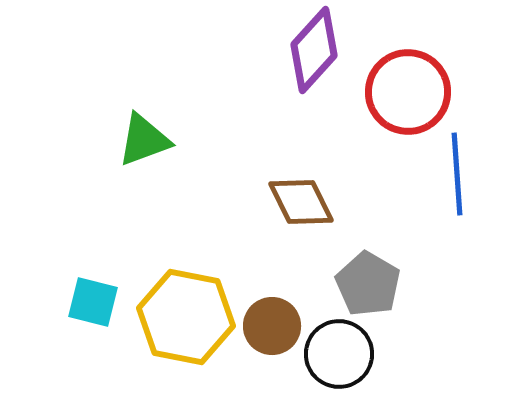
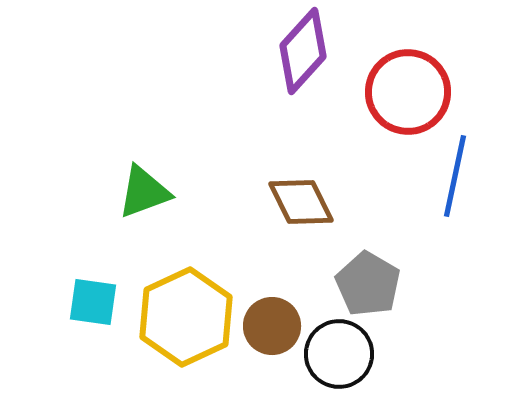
purple diamond: moved 11 px left, 1 px down
green triangle: moved 52 px down
blue line: moved 2 px left, 2 px down; rotated 16 degrees clockwise
cyan square: rotated 6 degrees counterclockwise
yellow hexagon: rotated 24 degrees clockwise
